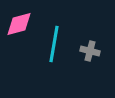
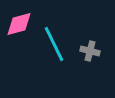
cyan line: rotated 36 degrees counterclockwise
